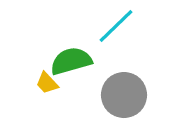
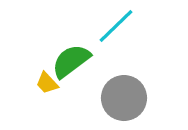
green semicircle: rotated 21 degrees counterclockwise
gray circle: moved 3 px down
